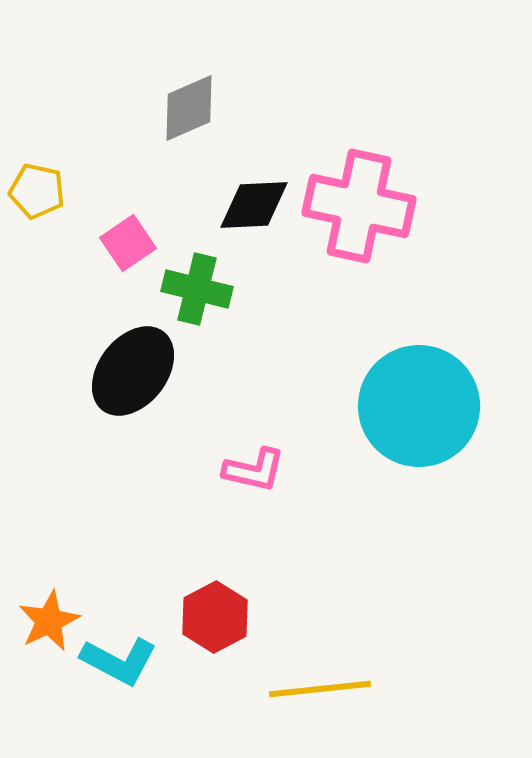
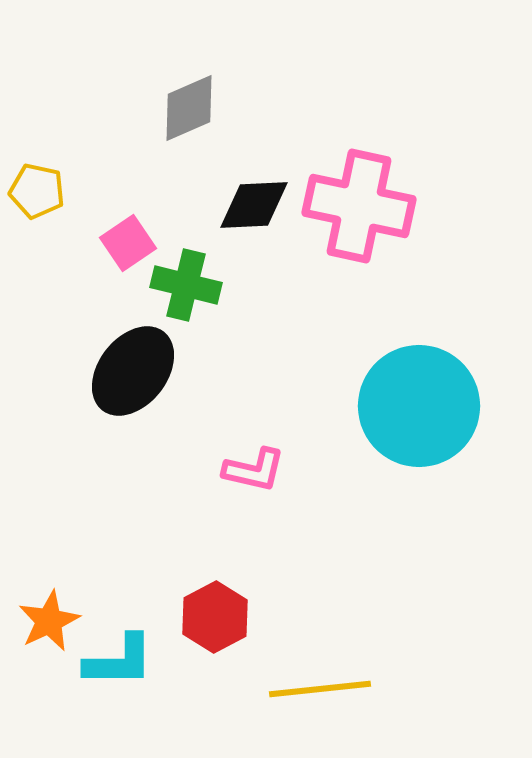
green cross: moved 11 px left, 4 px up
cyan L-shape: rotated 28 degrees counterclockwise
